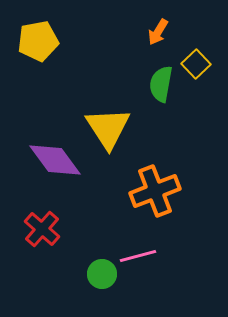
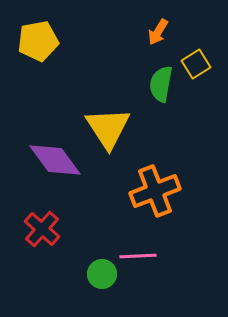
yellow square: rotated 12 degrees clockwise
pink line: rotated 12 degrees clockwise
